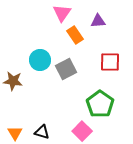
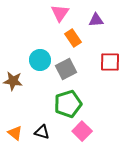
pink triangle: moved 2 px left
purple triangle: moved 2 px left, 1 px up
orange rectangle: moved 2 px left, 3 px down
green pentagon: moved 32 px left; rotated 20 degrees clockwise
orange triangle: rotated 21 degrees counterclockwise
